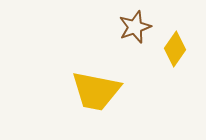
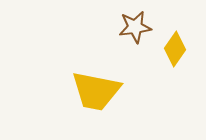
brown star: rotated 12 degrees clockwise
